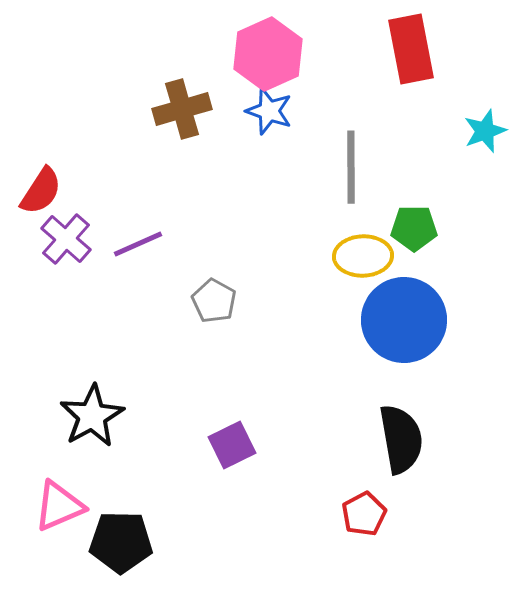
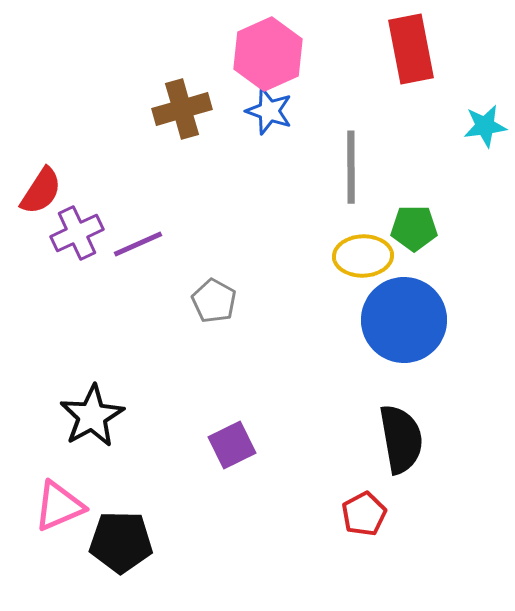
cyan star: moved 5 px up; rotated 12 degrees clockwise
purple cross: moved 11 px right, 6 px up; rotated 24 degrees clockwise
